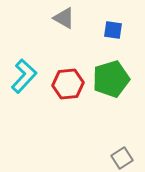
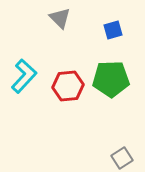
gray triangle: moved 4 px left; rotated 15 degrees clockwise
blue square: rotated 24 degrees counterclockwise
green pentagon: rotated 15 degrees clockwise
red hexagon: moved 2 px down
